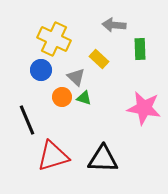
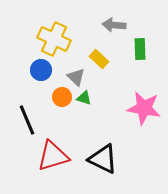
black triangle: rotated 24 degrees clockwise
